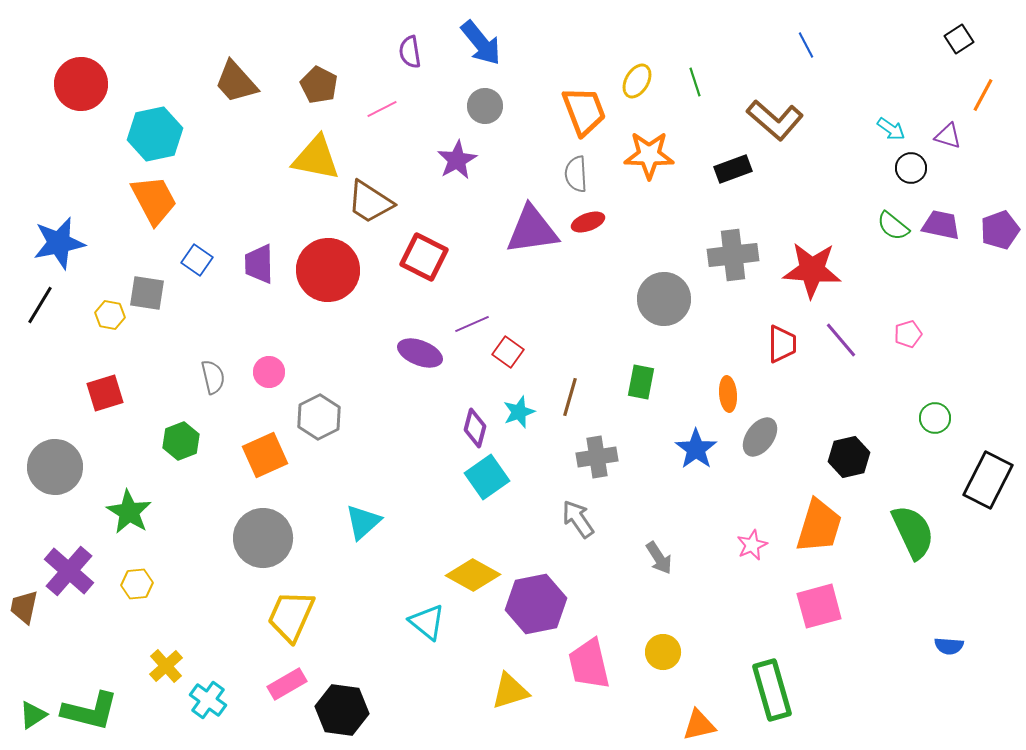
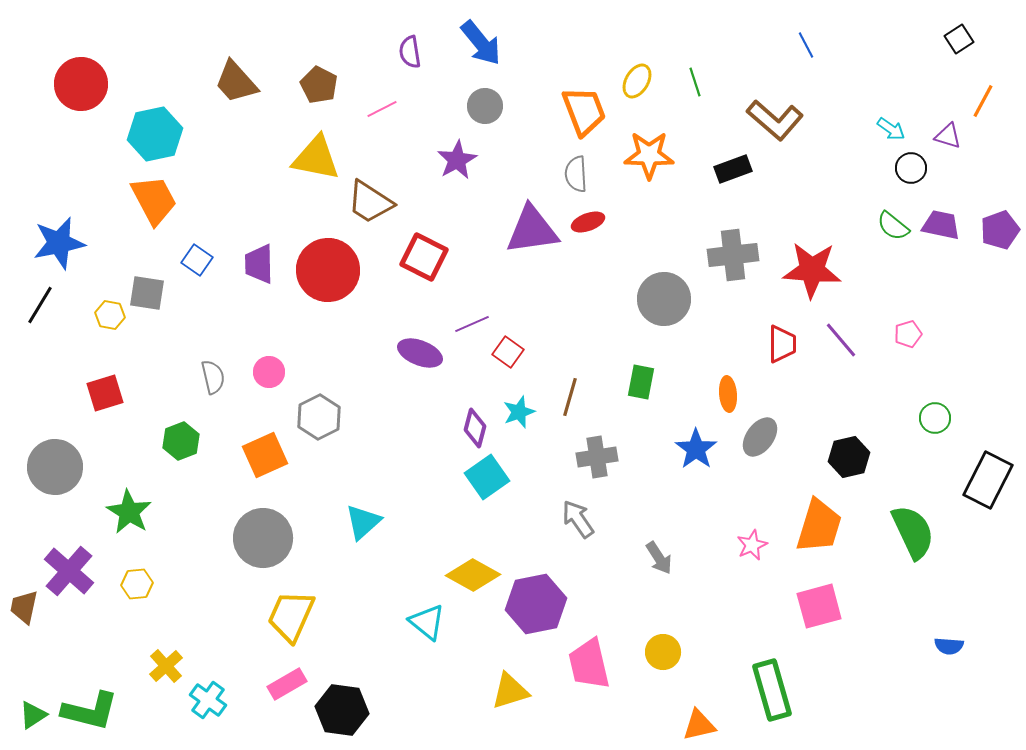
orange line at (983, 95): moved 6 px down
